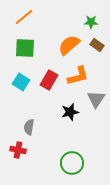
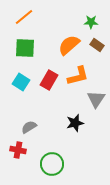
black star: moved 5 px right, 11 px down
gray semicircle: rotated 49 degrees clockwise
green circle: moved 20 px left, 1 px down
